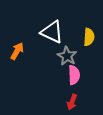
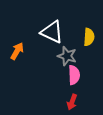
gray star: rotated 12 degrees counterclockwise
